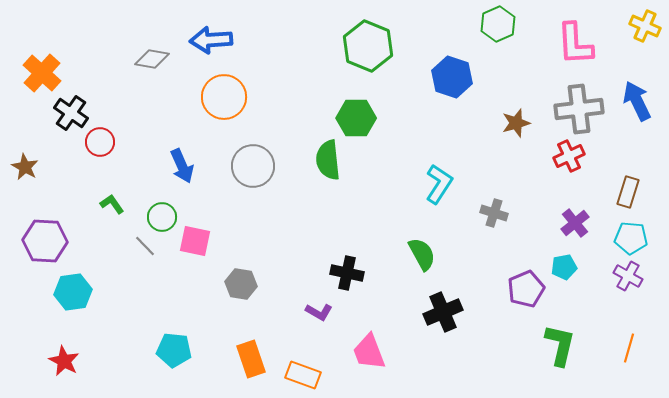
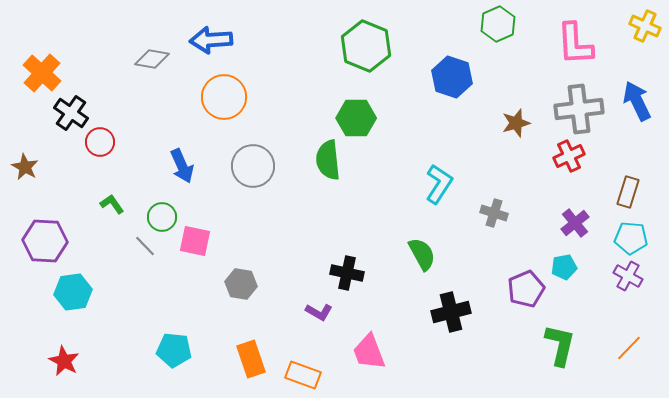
green hexagon at (368, 46): moved 2 px left
black cross at (443, 312): moved 8 px right; rotated 9 degrees clockwise
orange line at (629, 348): rotated 28 degrees clockwise
